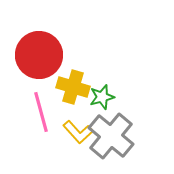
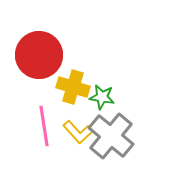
green star: rotated 25 degrees clockwise
pink line: moved 3 px right, 14 px down; rotated 6 degrees clockwise
